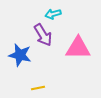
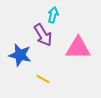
cyan arrow: moved 1 px down; rotated 119 degrees clockwise
yellow line: moved 5 px right, 9 px up; rotated 40 degrees clockwise
